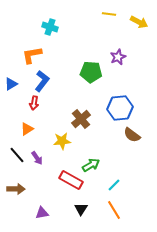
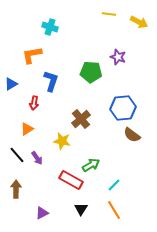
purple star: rotated 28 degrees counterclockwise
blue L-shape: moved 9 px right; rotated 20 degrees counterclockwise
blue hexagon: moved 3 px right
yellow star: rotated 18 degrees clockwise
brown arrow: rotated 90 degrees counterclockwise
purple triangle: rotated 16 degrees counterclockwise
